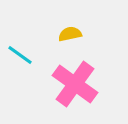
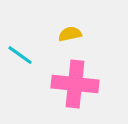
pink cross: rotated 30 degrees counterclockwise
